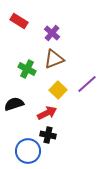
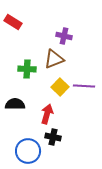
red rectangle: moved 6 px left, 1 px down
purple cross: moved 12 px right, 3 px down; rotated 28 degrees counterclockwise
green cross: rotated 24 degrees counterclockwise
purple line: moved 3 px left, 2 px down; rotated 45 degrees clockwise
yellow square: moved 2 px right, 3 px up
black semicircle: moved 1 px right; rotated 18 degrees clockwise
red arrow: moved 1 px down; rotated 48 degrees counterclockwise
black cross: moved 5 px right, 2 px down
